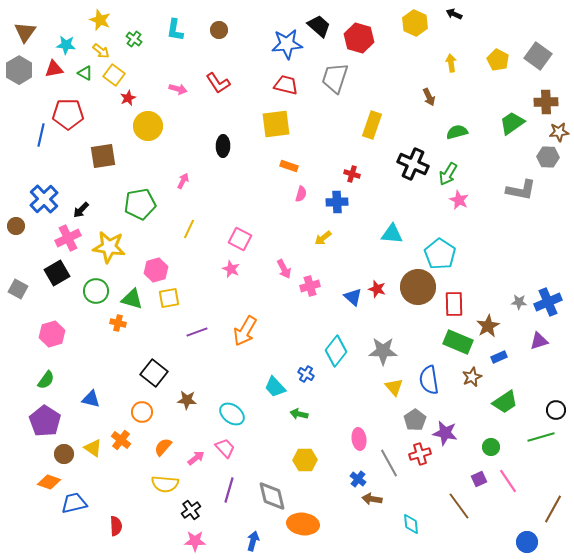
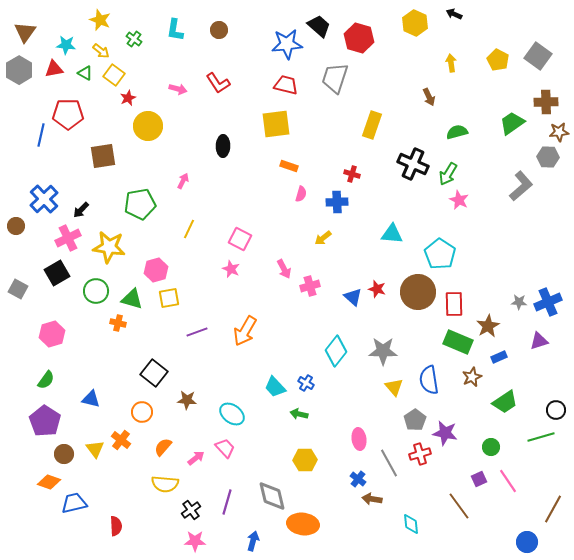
gray L-shape at (521, 190): moved 4 px up; rotated 52 degrees counterclockwise
brown circle at (418, 287): moved 5 px down
blue cross at (306, 374): moved 9 px down
yellow triangle at (93, 448): moved 2 px right, 1 px down; rotated 18 degrees clockwise
purple line at (229, 490): moved 2 px left, 12 px down
